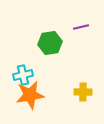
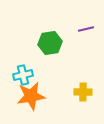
purple line: moved 5 px right, 2 px down
orange star: moved 1 px right, 1 px down
